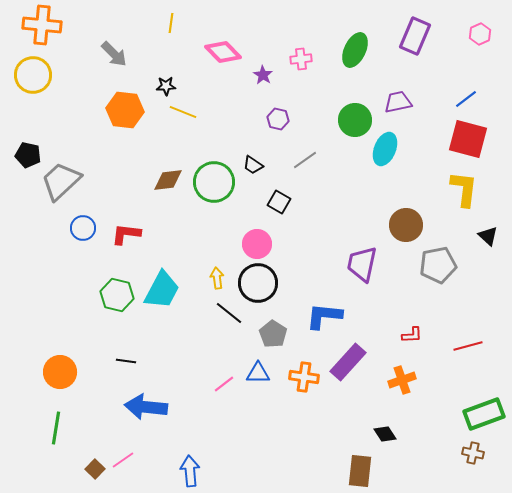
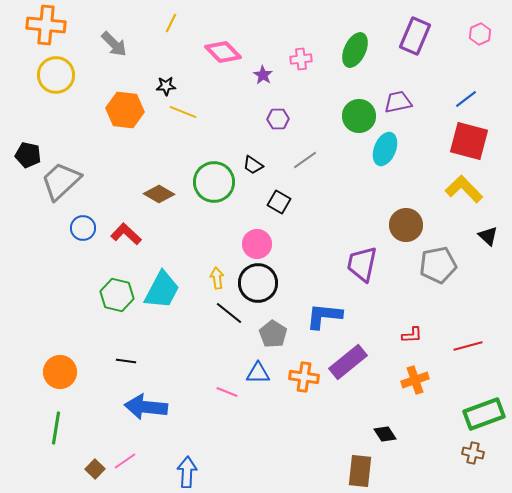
yellow line at (171, 23): rotated 18 degrees clockwise
orange cross at (42, 25): moved 4 px right
gray arrow at (114, 54): moved 10 px up
yellow circle at (33, 75): moved 23 px right
purple hexagon at (278, 119): rotated 15 degrees counterclockwise
green circle at (355, 120): moved 4 px right, 4 px up
red square at (468, 139): moved 1 px right, 2 px down
brown diamond at (168, 180): moved 9 px left, 14 px down; rotated 36 degrees clockwise
yellow L-shape at (464, 189): rotated 51 degrees counterclockwise
red L-shape at (126, 234): rotated 36 degrees clockwise
purple rectangle at (348, 362): rotated 9 degrees clockwise
orange cross at (402, 380): moved 13 px right
pink line at (224, 384): moved 3 px right, 8 px down; rotated 60 degrees clockwise
pink line at (123, 460): moved 2 px right, 1 px down
blue arrow at (190, 471): moved 3 px left, 1 px down; rotated 8 degrees clockwise
